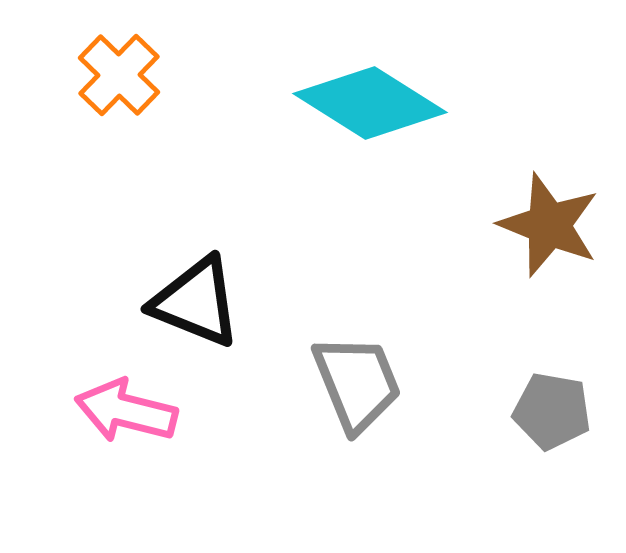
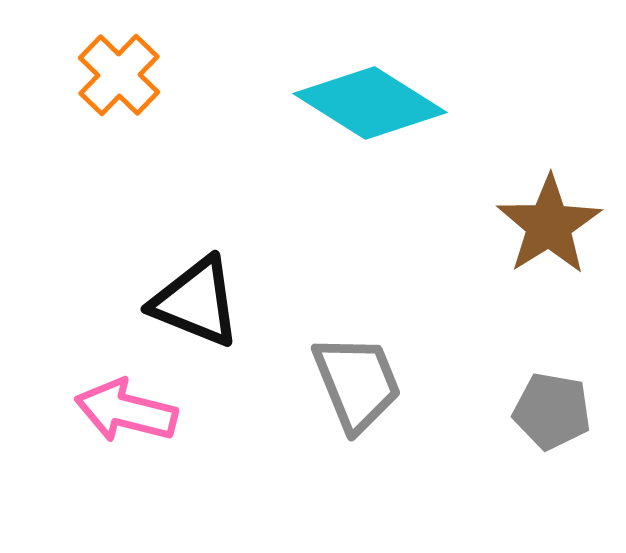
brown star: rotated 18 degrees clockwise
